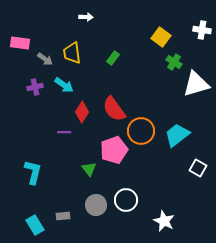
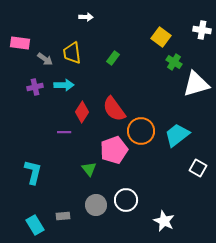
cyan arrow: rotated 36 degrees counterclockwise
